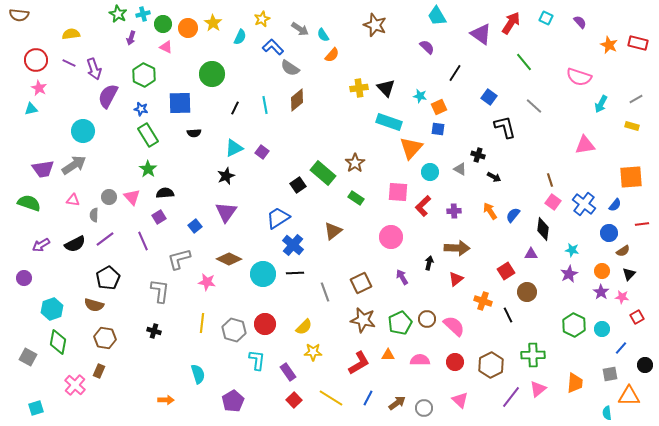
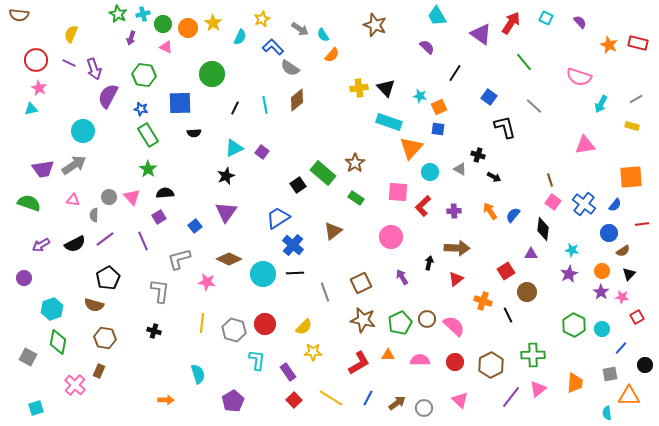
yellow semicircle at (71, 34): rotated 60 degrees counterclockwise
green hexagon at (144, 75): rotated 20 degrees counterclockwise
